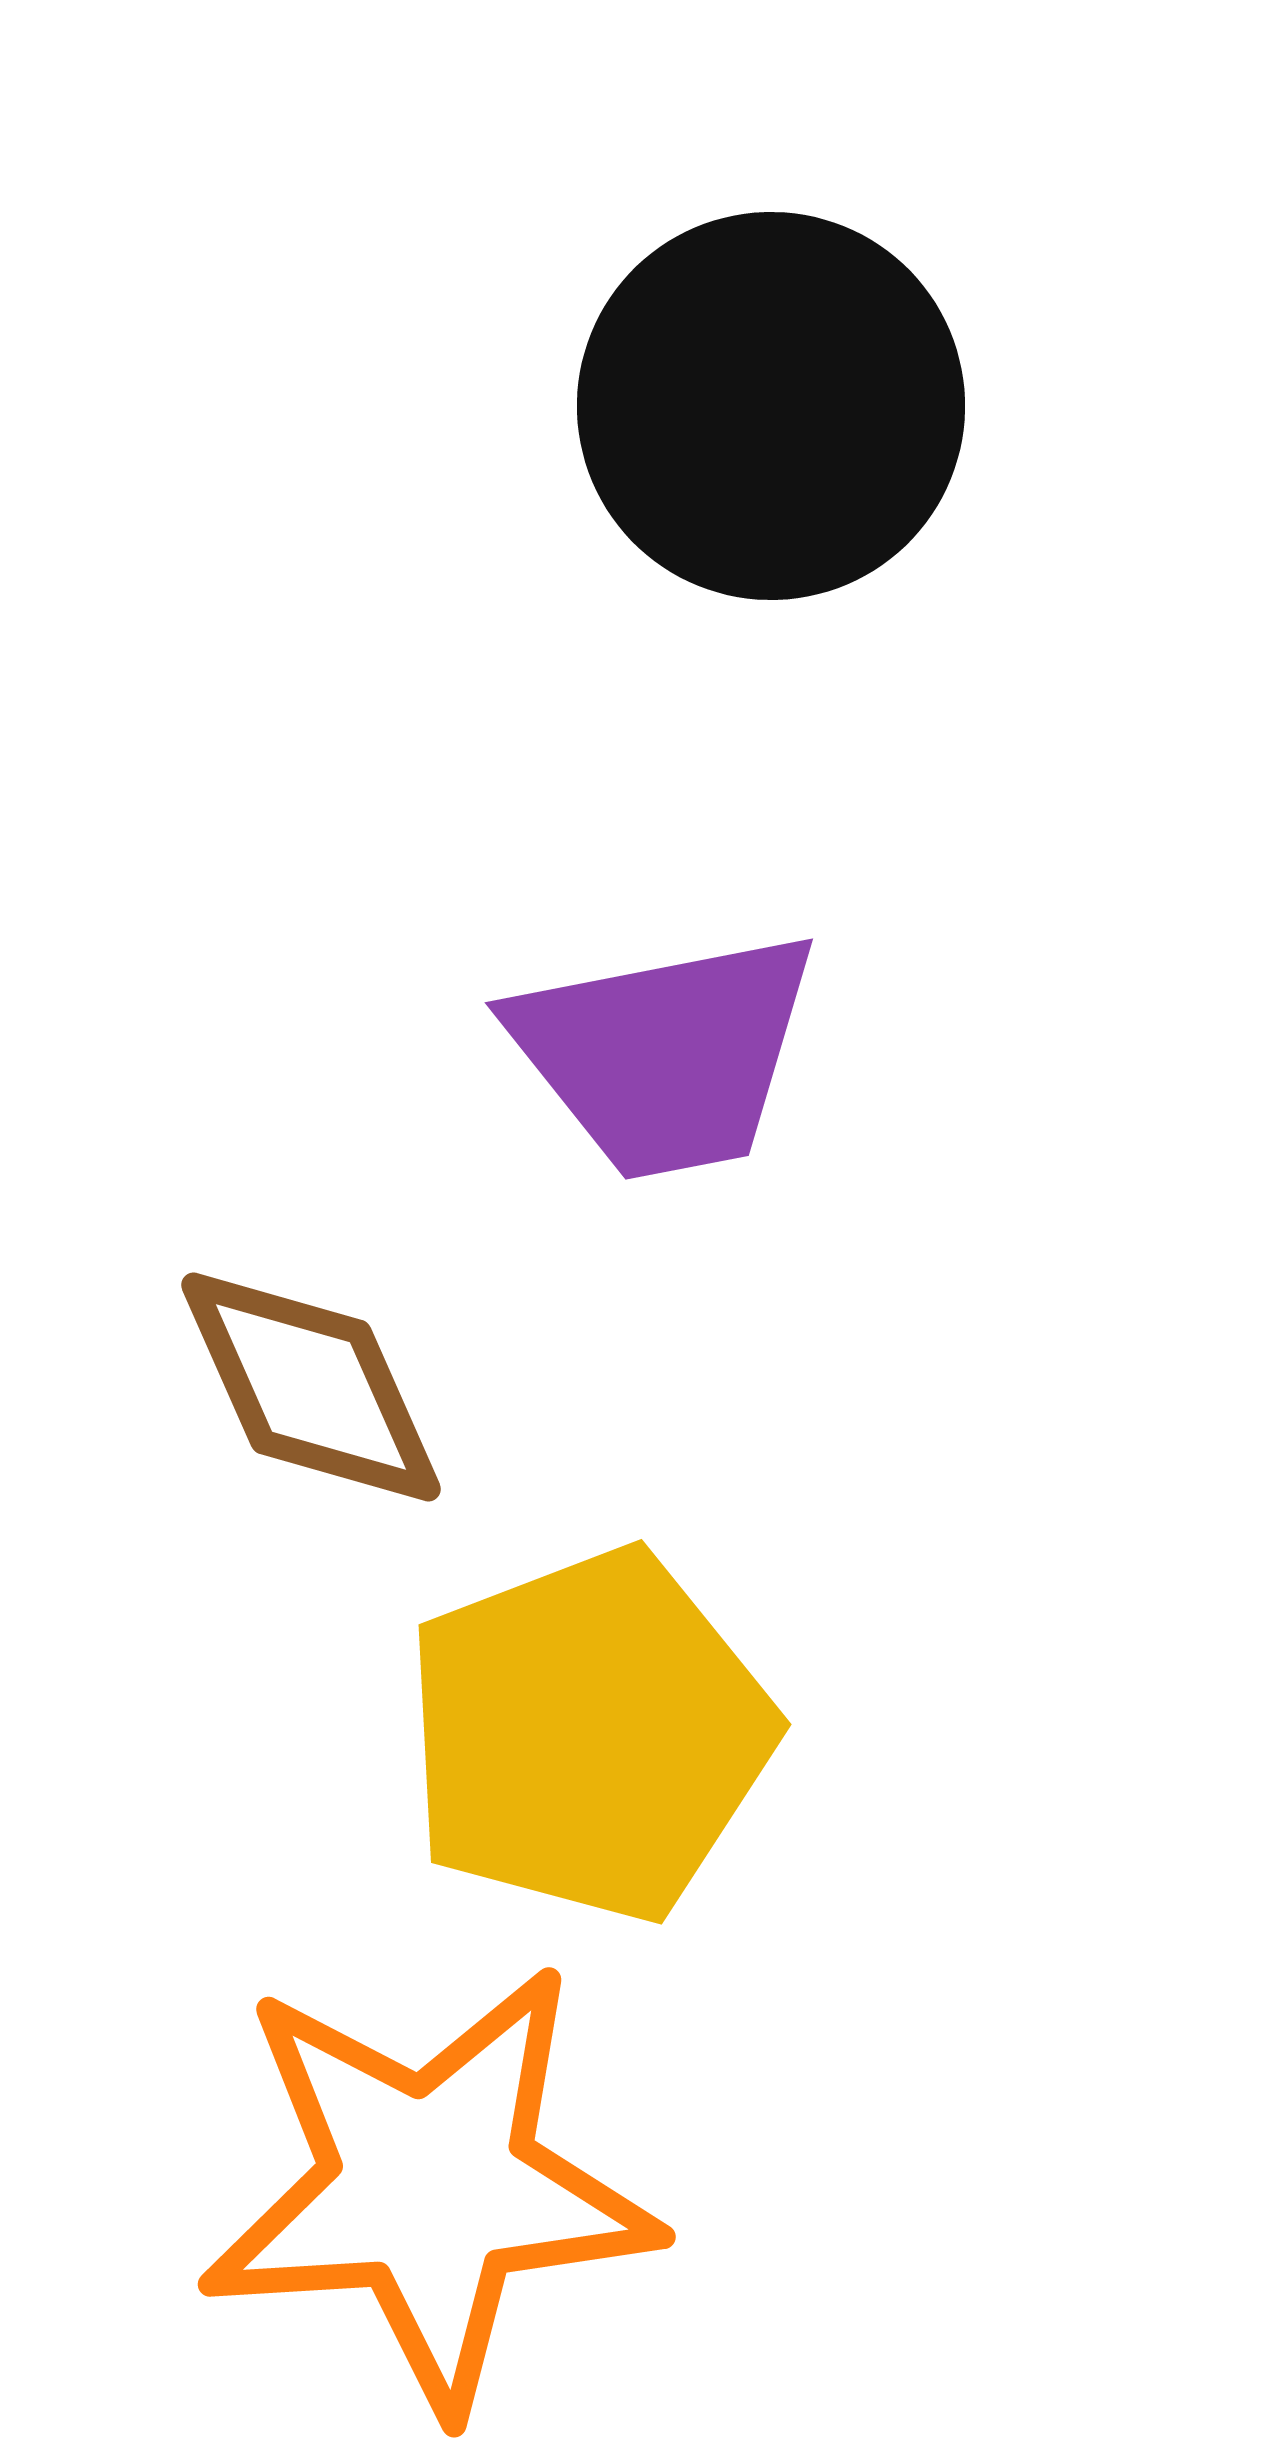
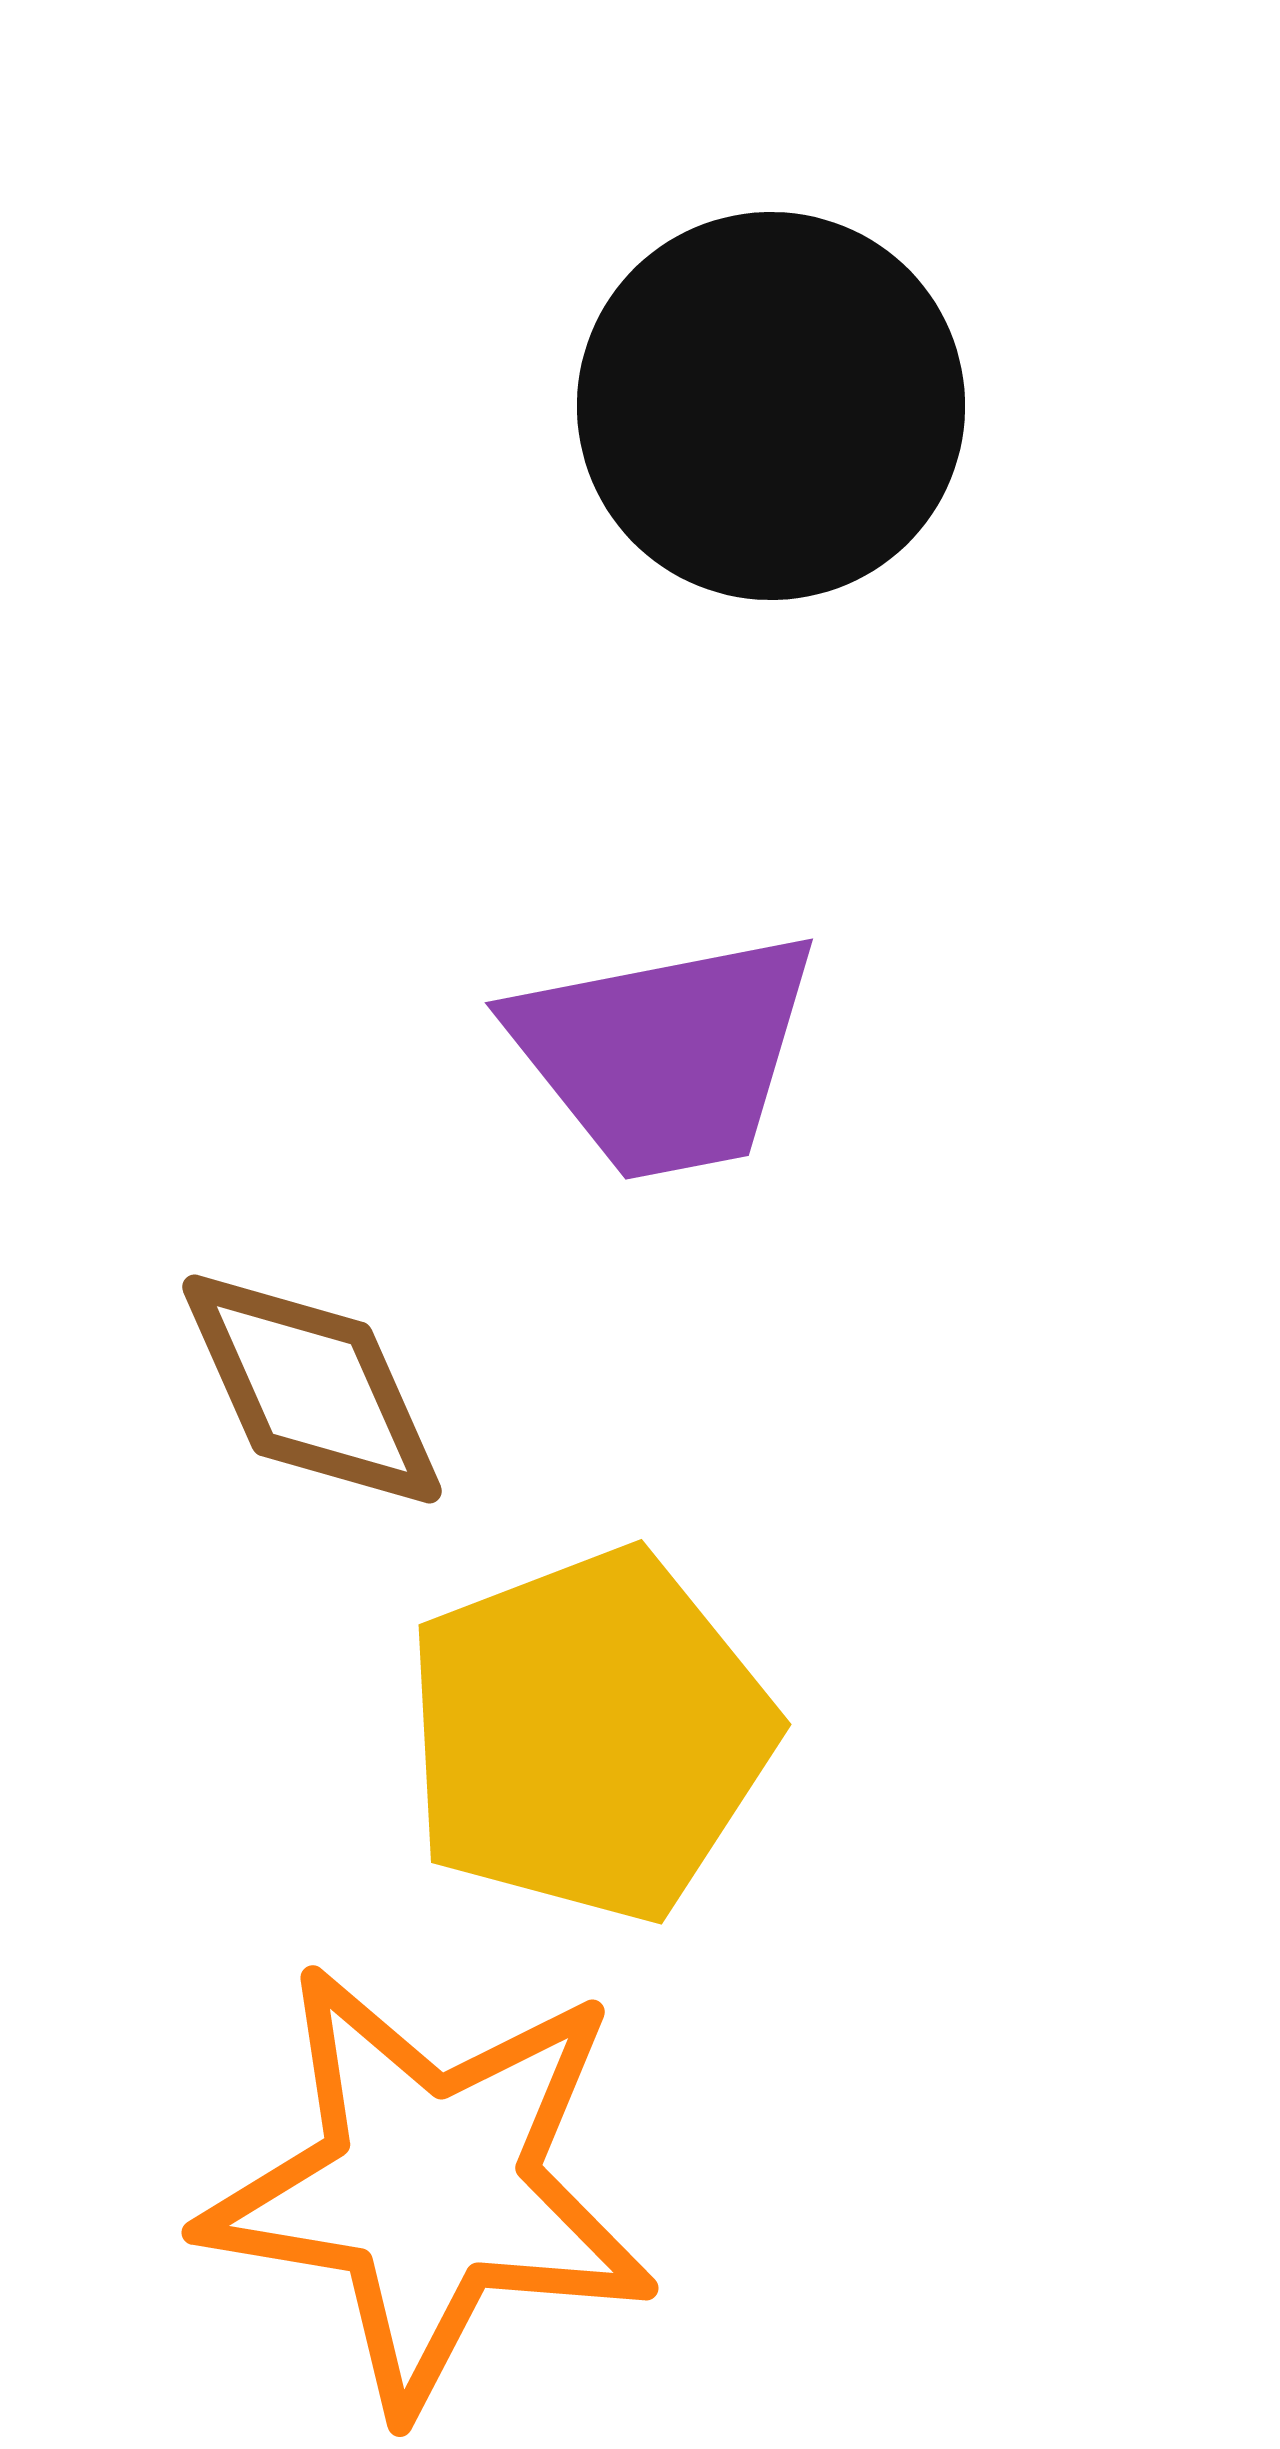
brown diamond: moved 1 px right, 2 px down
orange star: rotated 13 degrees clockwise
